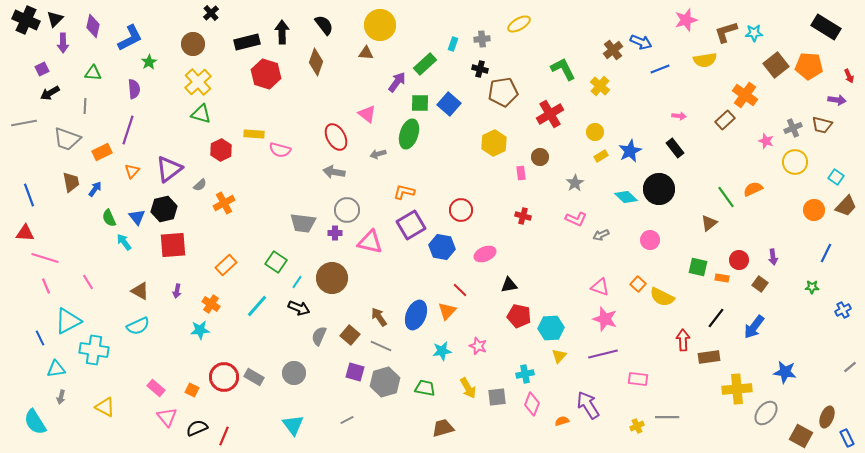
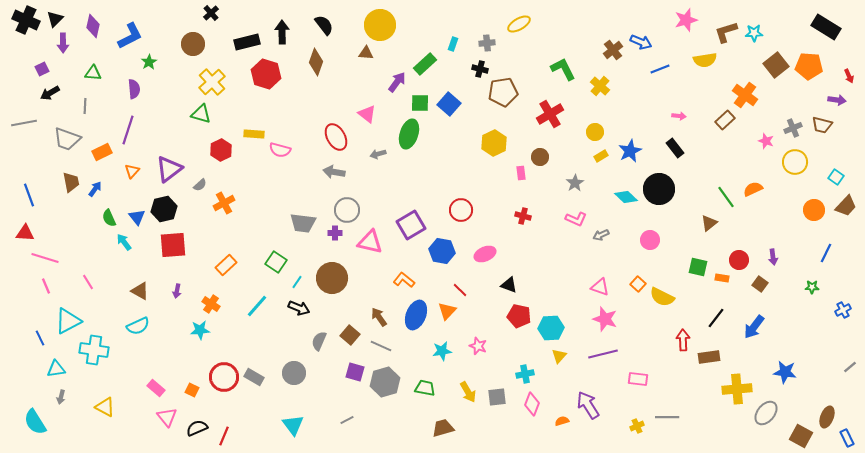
blue L-shape at (130, 38): moved 2 px up
gray cross at (482, 39): moved 5 px right, 4 px down
yellow cross at (198, 82): moved 14 px right
orange L-shape at (404, 192): moved 88 px down; rotated 25 degrees clockwise
blue hexagon at (442, 247): moved 4 px down
black triangle at (509, 285): rotated 30 degrees clockwise
gray semicircle at (319, 336): moved 5 px down
yellow arrow at (468, 388): moved 4 px down
